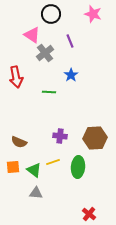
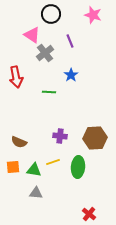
pink star: moved 1 px down
green triangle: rotated 28 degrees counterclockwise
